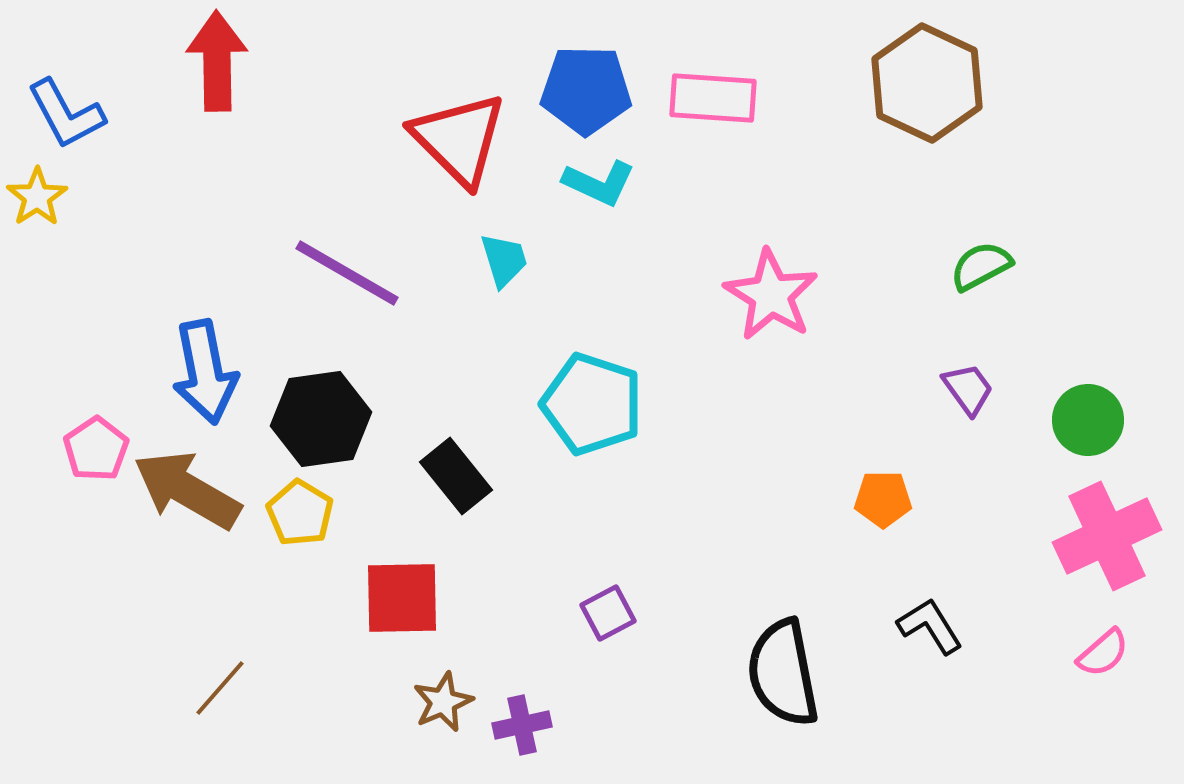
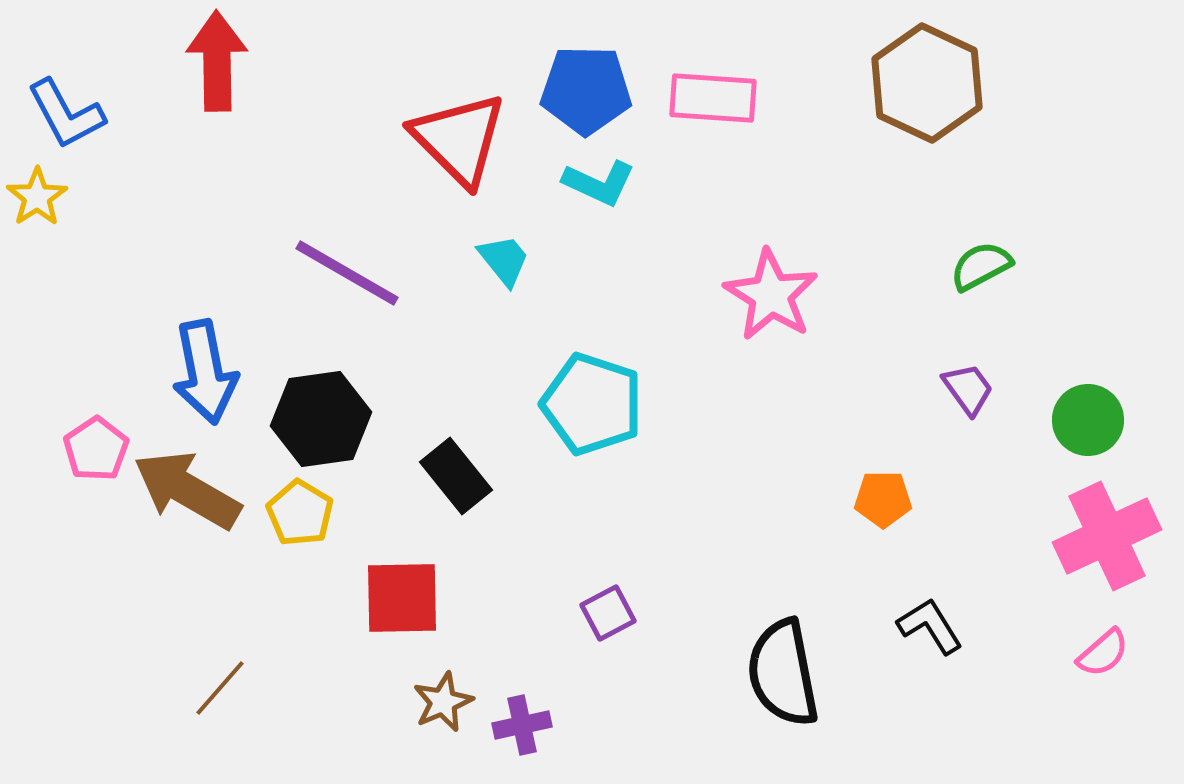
cyan trapezoid: rotated 22 degrees counterclockwise
